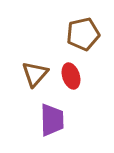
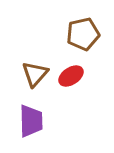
red ellipse: rotated 75 degrees clockwise
purple trapezoid: moved 21 px left, 1 px down
